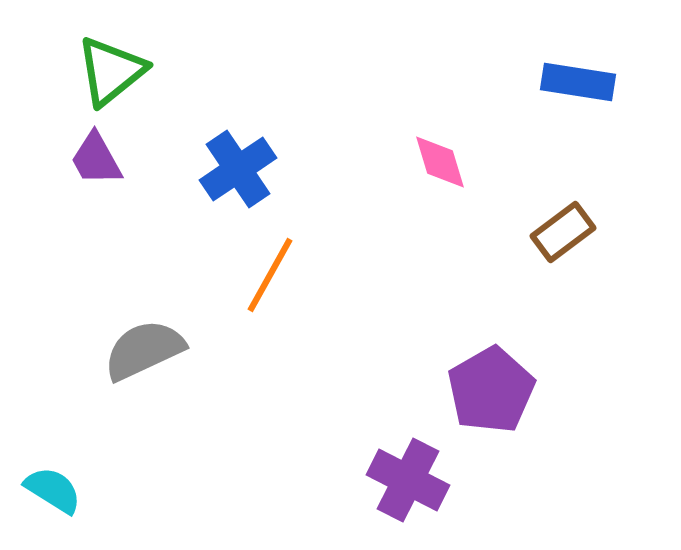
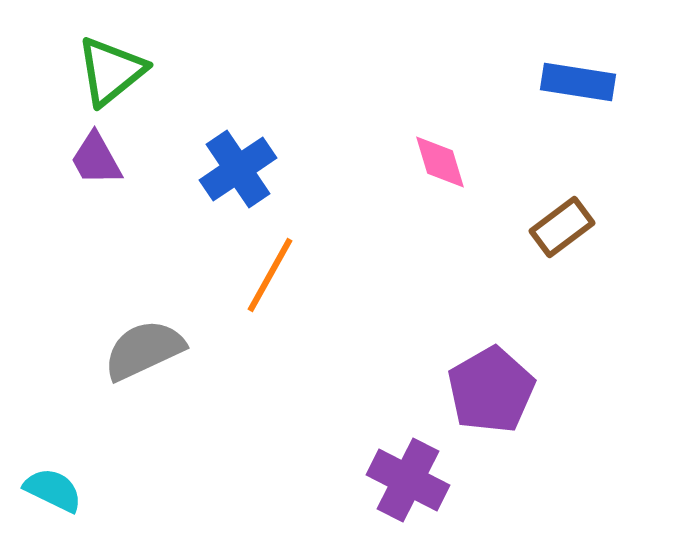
brown rectangle: moved 1 px left, 5 px up
cyan semicircle: rotated 6 degrees counterclockwise
